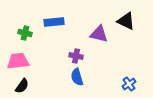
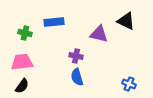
pink trapezoid: moved 4 px right, 1 px down
blue cross: rotated 32 degrees counterclockwise
